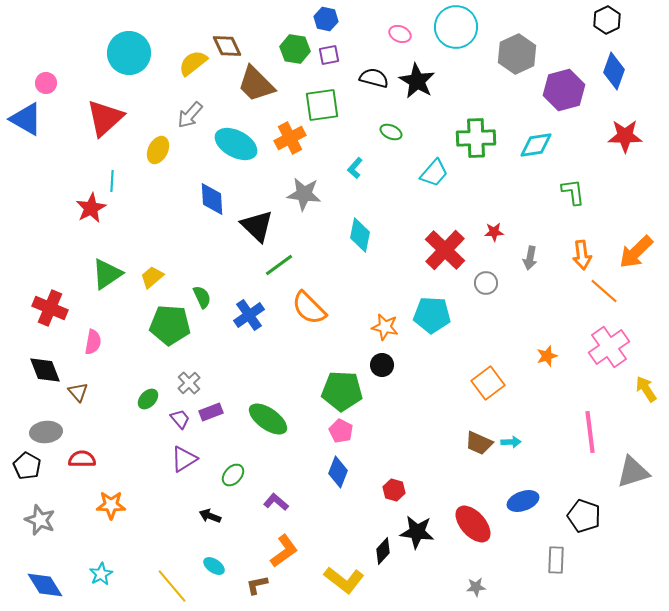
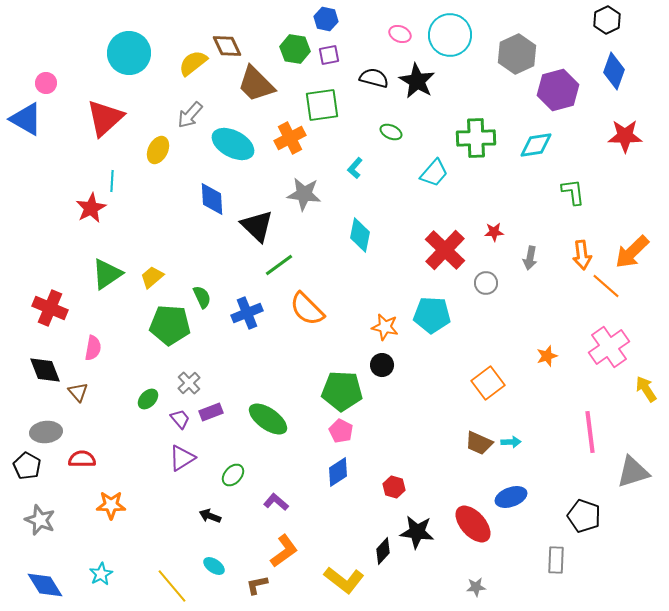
cyan circle at (456, 27): moved 6 px left, 8 px down
purple hexagon at (564, 90): moved 6 px left
cyan ellipse at (236, 144): moved 3 px left
orange arrow at (636, 252): moved 4 px left
orange line at (604, 291): moved 2 px right, 5 px up
orange semicircle at (309, 308): moved 2 px left, 1 px down
blue cross at (249, 315): moved 2 px left, 2 px up; rotated 12 degrees clockwise
pink semicircle at (93, 342): moved 6 px down
purple triangle at (184, 459): moved 2 px left, 1 px up
blue diamond at (338, 472): rotated 36 degrees clockwise
red hexagon at (394, 490): moved 3 px up
blue ellipse at (523, 501): moved 12 px left, 4 px up
